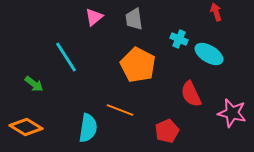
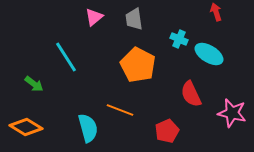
cyan semicircle: rotated 24 degrees counterclockwise
